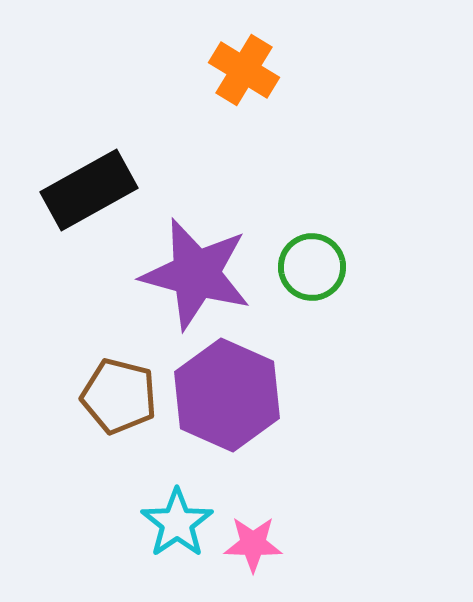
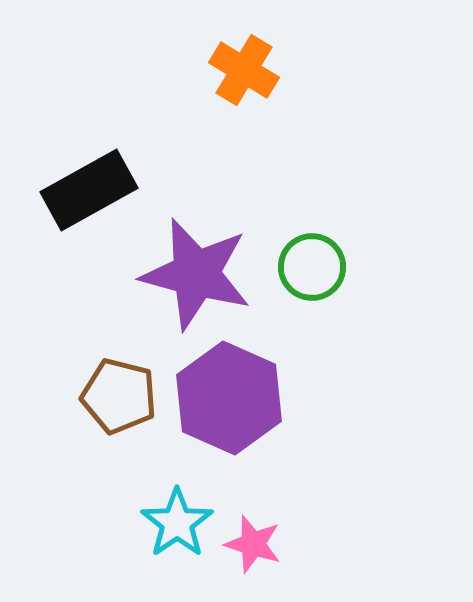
purple hexagon: moved 2 px right, 3 px down
pink star: rotated 16 degrees clockwise
